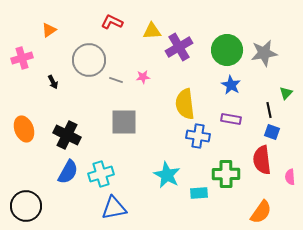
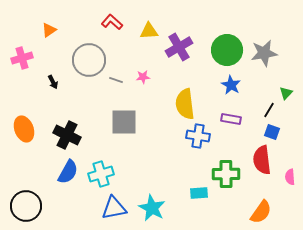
red L-shape: rotated 15 degrees clockwise
yellow triangle: moved 3 px left
black line: rotated 42 degrees clockwise
cyan star: moved 15 px left, 33 px down
